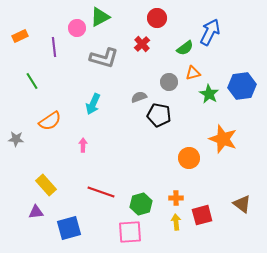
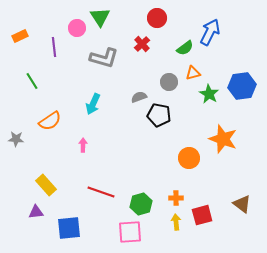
green triangle: rotated 35 degrees counterclockwise
blue square: rotated 10 degrees clockwise
